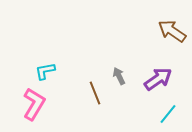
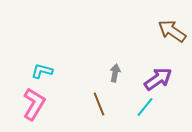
cyan L-shape: moved 3 px left; rotated 25 degrees clockwise
gray arrow: moved 4 px left, 3 px up; rotated 36 degrees clockwise
brown line: moved 4 px right, 11 px down
cyan line: moved 23 px left, 7 px up
